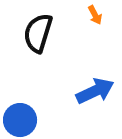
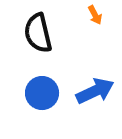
black semicircle: rotated 30 degrees counterclockwise
blue circle: moved 22 px right, 27 px up
